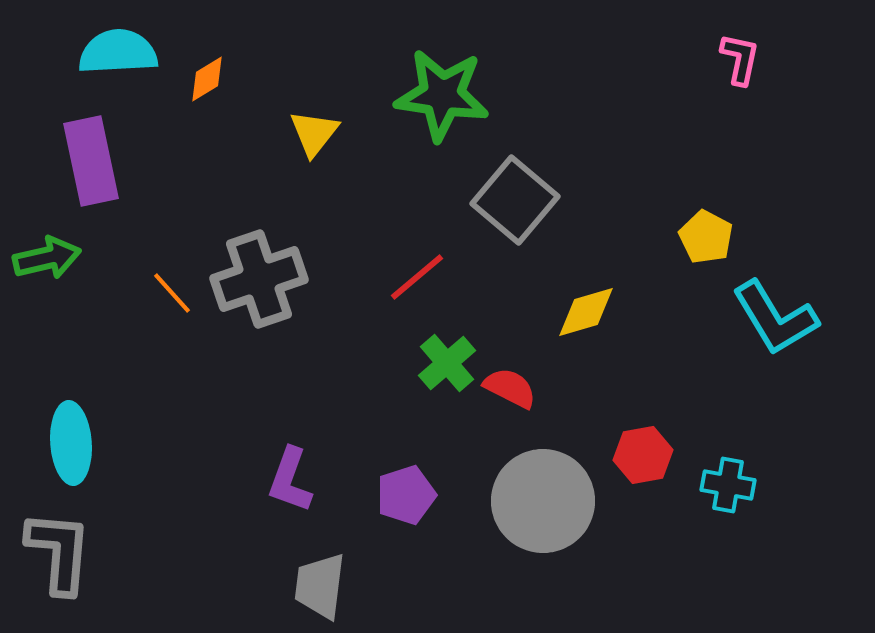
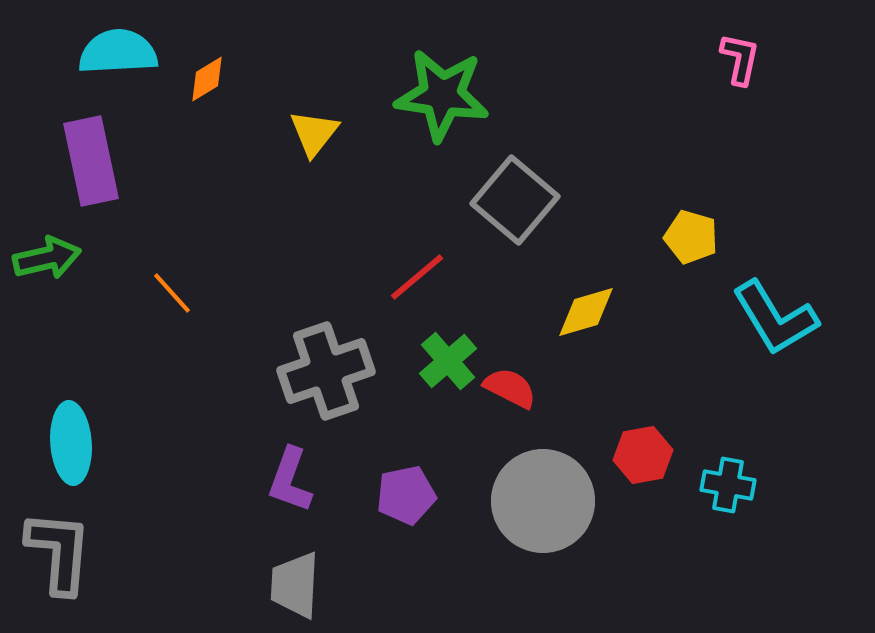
yellow pentagon: moved 15 px left; rotated 12 degrees counterclockwise
gray cross: moved 67 px right, 92 px down
green cross: moved 1 px right, 2 px up
purple pentagon: rotated 6 degrees clockwise
gray trapezoid: moved 25 px left, 1 px up; rotated 4 degrees counterclockwise
